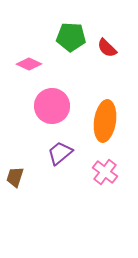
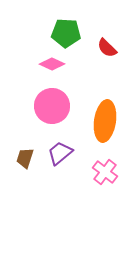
green pentagon: moved 5 px left, 4 px up
pink diamond: moved 23 px right
brown trapezoid: moved 10 px right, 19 px up
